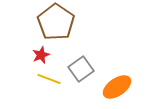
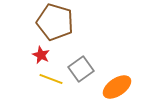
brown pentagon: moved 1 px left; rotated 18 degrees counterclockwise
red star: rotated 24 degrees counterclockwise
yellow line: moved 2 px right
